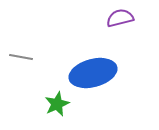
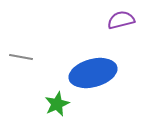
purple semicircle: moved 1 px right, 2 px down
